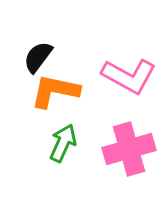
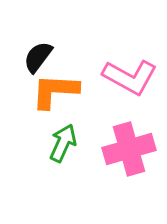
pink L-shape: moved 1 px right, 1 px down
orange L-shape: rotated 9 degrees counterclockwise
